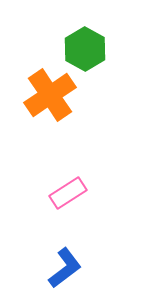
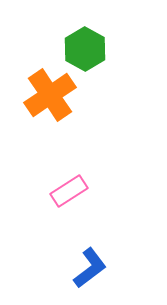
pink rectangle: moved 1 px right, 2 px up
blue L-shape: moved 25 px right
